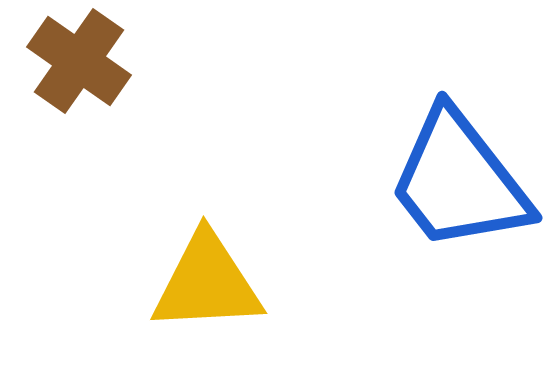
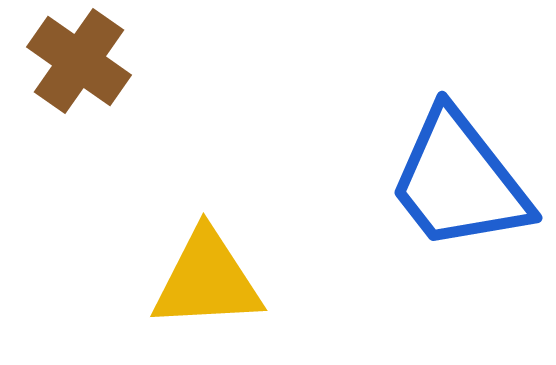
yellow triangle: moved 3 px up
